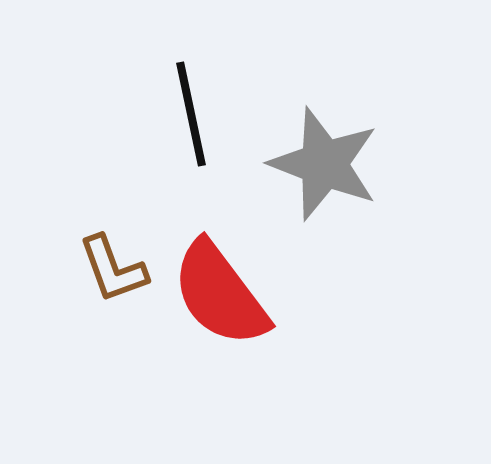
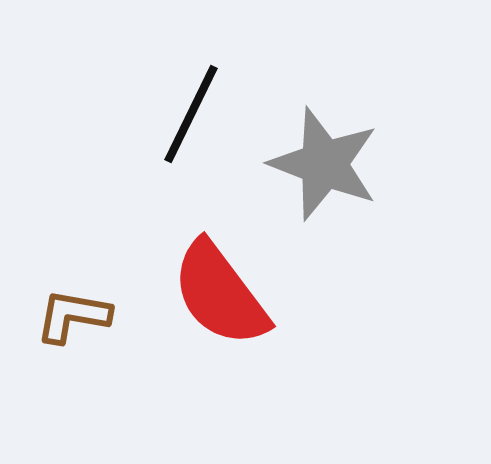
black line: rotated 38 degrees clockwise
brown L-shape: moved 40 px left, 47 px down; rotated 120 degrees clockwise
